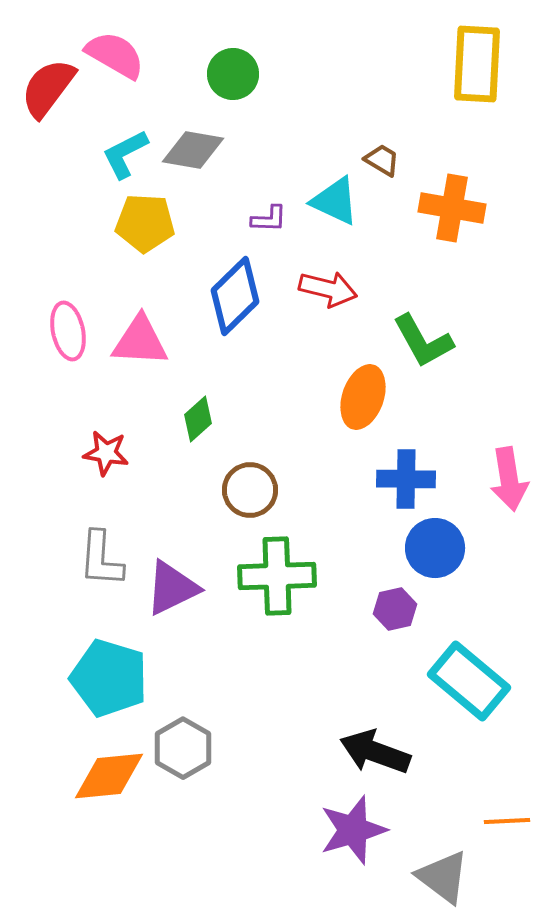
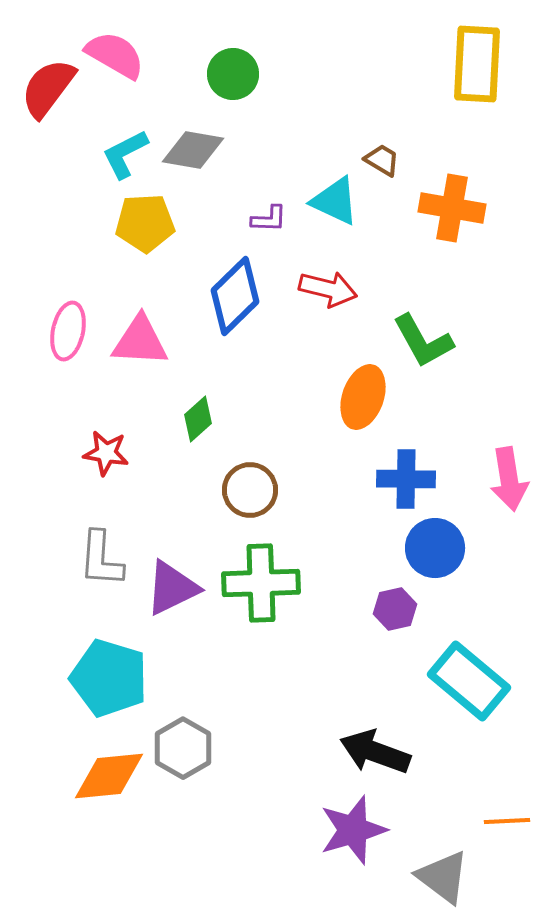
yellow pentagon: rotated 6 degrees counterclockwise
pink ellipse: rotated 24 degrees clockwise
green cross: moved 16 px left, 7 px down
